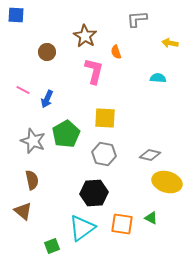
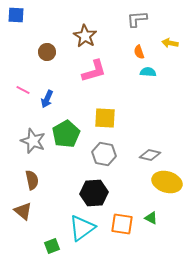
orange semicircle: moved 23 px right
pink L-shape: rotated 60 degrees clockwise
cyan semicircle: moved 10 px left, 6 px up
